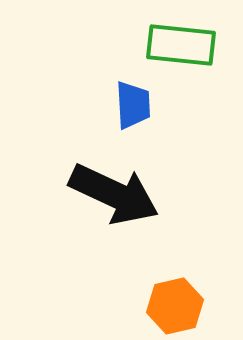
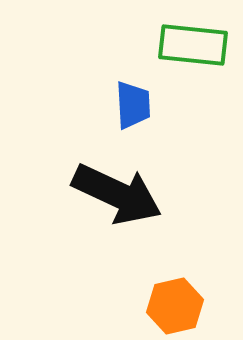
green rectangle: moved 12 px right
black arrow: moved 3 px right
